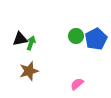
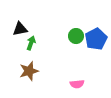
black triangle: moved 10 px up
pink semicircle: rotated 144 degrees counterclockwise
